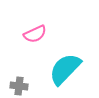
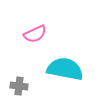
cyan semicircle: rotated 57 degrees clockwise
